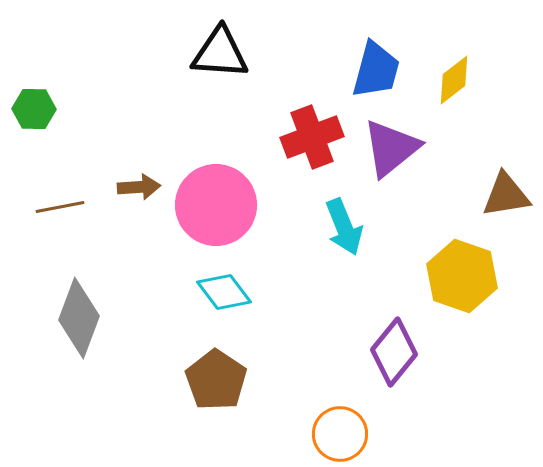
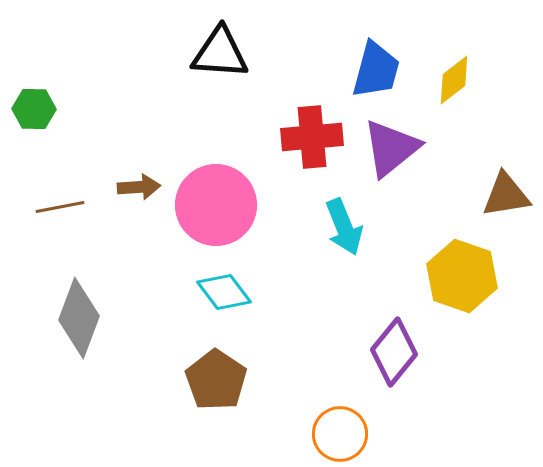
red cross: rotated 16 degrees clockwise
